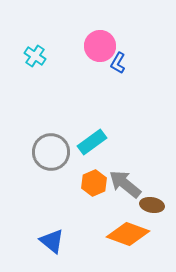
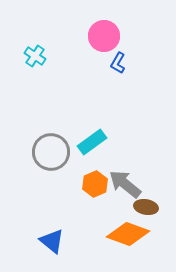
pink circle: moved 4 px right, 10 px up
orange hexagon: moved 1 px right, 1 px down
brown ellipse: moved 6 px left, 2 px down
